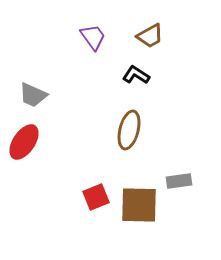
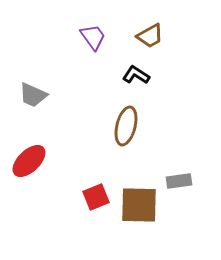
brown ellipse: moved 3 px left, 4 px up
red ellipse: moved 5 px right, 19 px down; rotated 12 degrees clockwise
